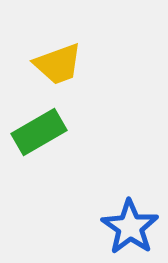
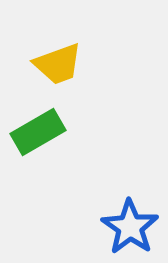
green rectangle: moved 1 px left
